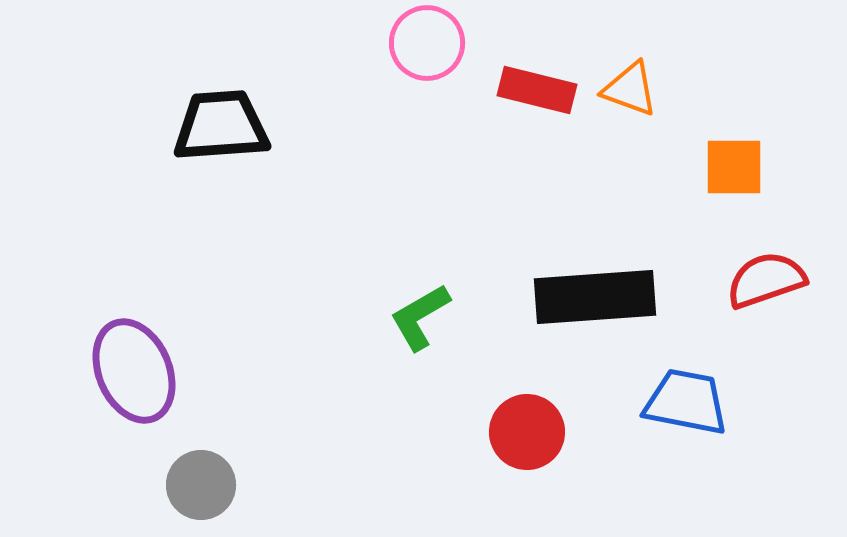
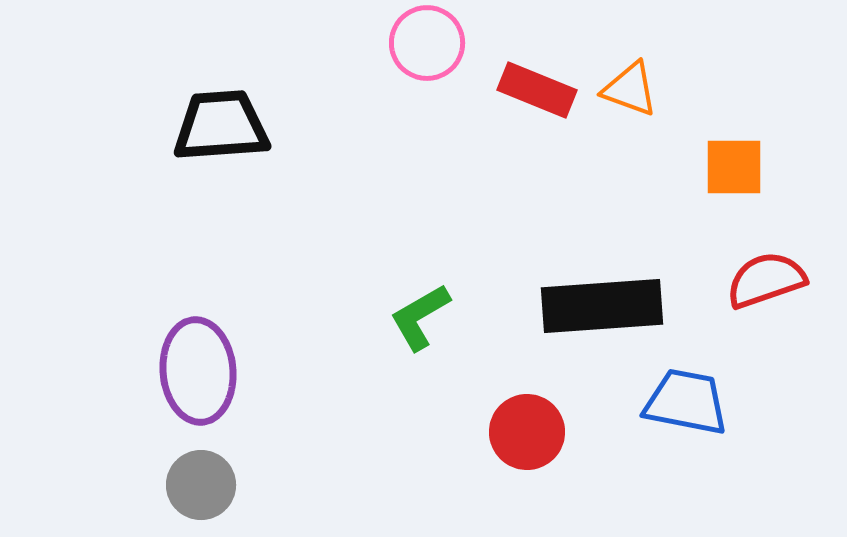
red rectangle: rotated 8 degrees clockwise
black rectangle: moved 7 px right, 9 px down
purple ellipse: moved 64 px right; rotated 18 degrees clockwise
